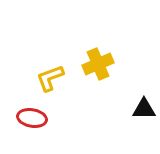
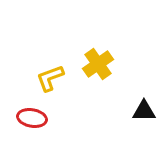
yellow cross: rotated 12 degrees counterclockwise
black triangle: moved 2 px down
